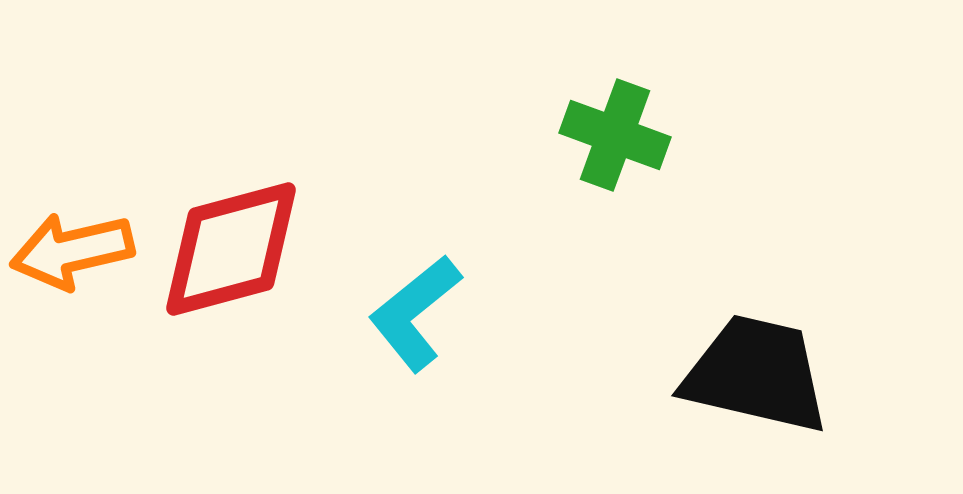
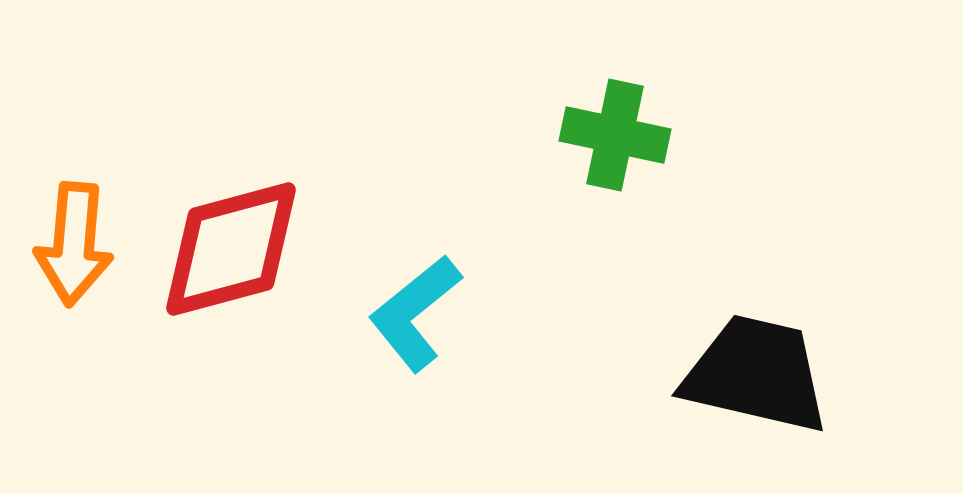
green cross: rotated 8 degrees counterclockwise
orange arrow: moved 2 px right, 7 px up; rotated 72 degrees counterclockwise
